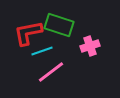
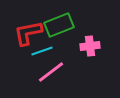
green rectangle: rotated 40 degrees counterclockwise
pink cross: rotated 12 degrees clockwise
